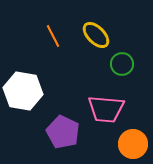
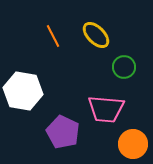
green circle: moved 2 px right, 3 px down
